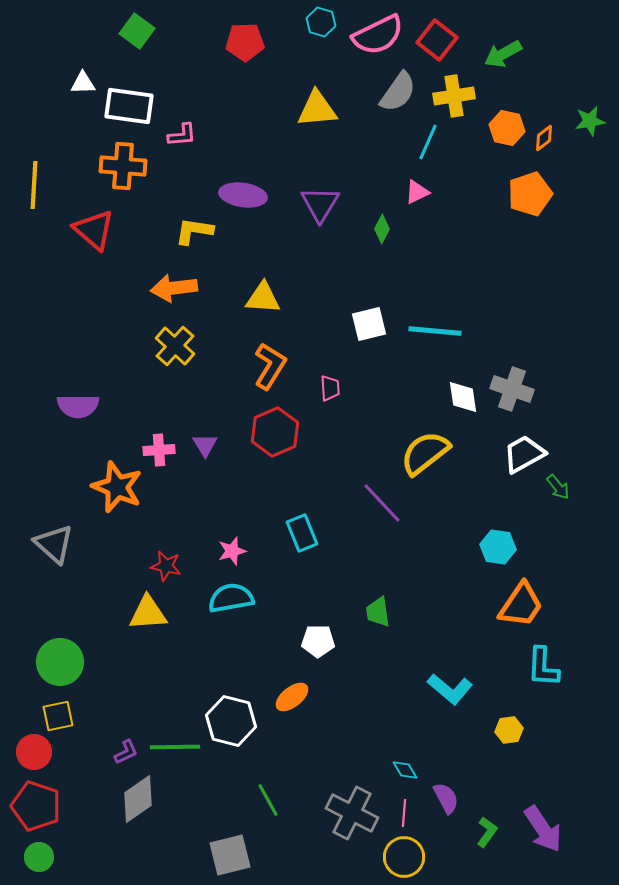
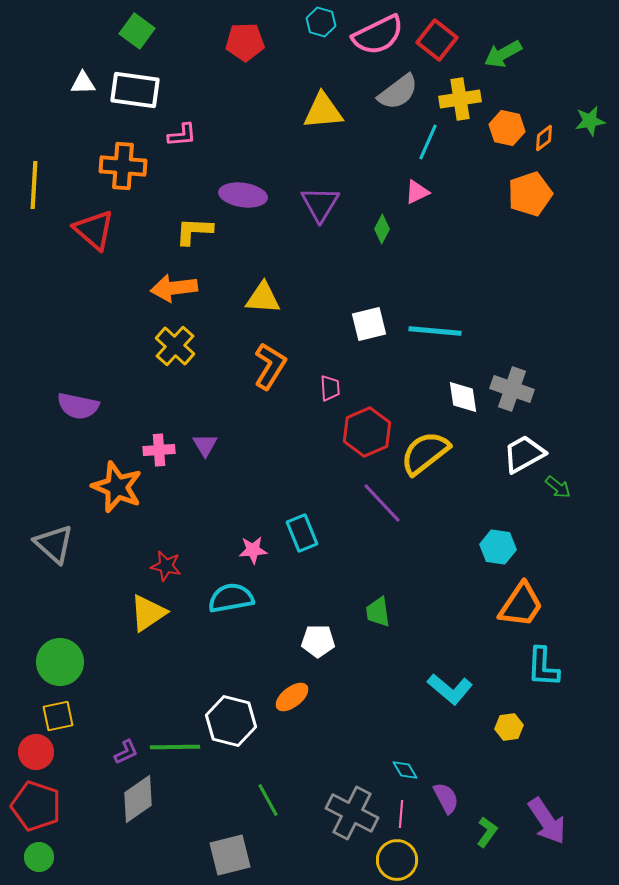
gray semicircle at (398, 92): rotated 18 degrees clockwise
yellow cross at (454, 96): moved 6 px right, 3 px down
white rectangle at (129, 106): moved 6 px right, 16 px up
yellow triangle at (317, 109): moved 6 px right, 2 px down
yellow L-shape at (194, 231): rotated 6 degrees counterclockwise
purple semicircle at (78, 406): rotated 12 degrees clockwise
red hexagon at (275, 432): moved 92 px right
green arrow at (558, 487): rotated 12 degrees counterclockwise
pink star at (232, 551): moved 21 px right, 1 px up; rotated 12 degrees clockwise
yellow triangle at (148, 613): rotated 30 degrees counterclockwise
yellow hexagon at (509, 730): moved 3 px up
red circle at (34, 752): moved 2 px right
pink line at (404, 813): moved 3 px left, 1 px down
purple arrow at (543, 829): moved 4 px right, 8 px up
yellow circle at (404, 857): moved 7 px left, 3 px down
